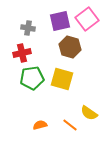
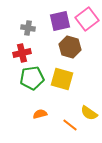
orange semicircle: moved 11 px up
